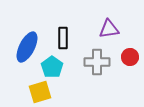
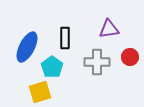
black rectangle: moved 2 px right
